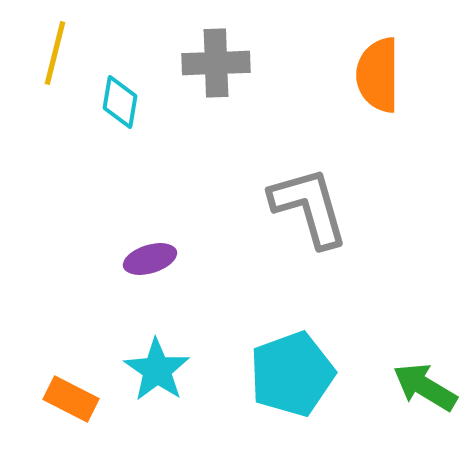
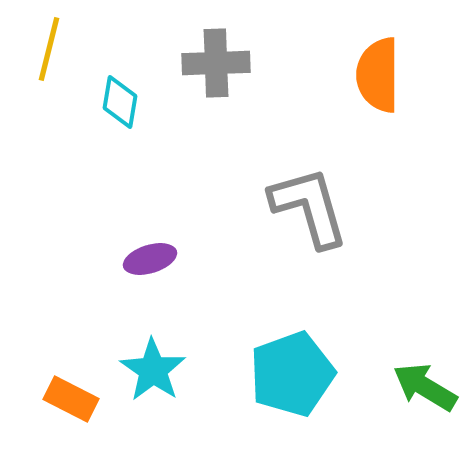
yellow line: moved 6 px left, 4 px up
cyan star: moved 4 px left
